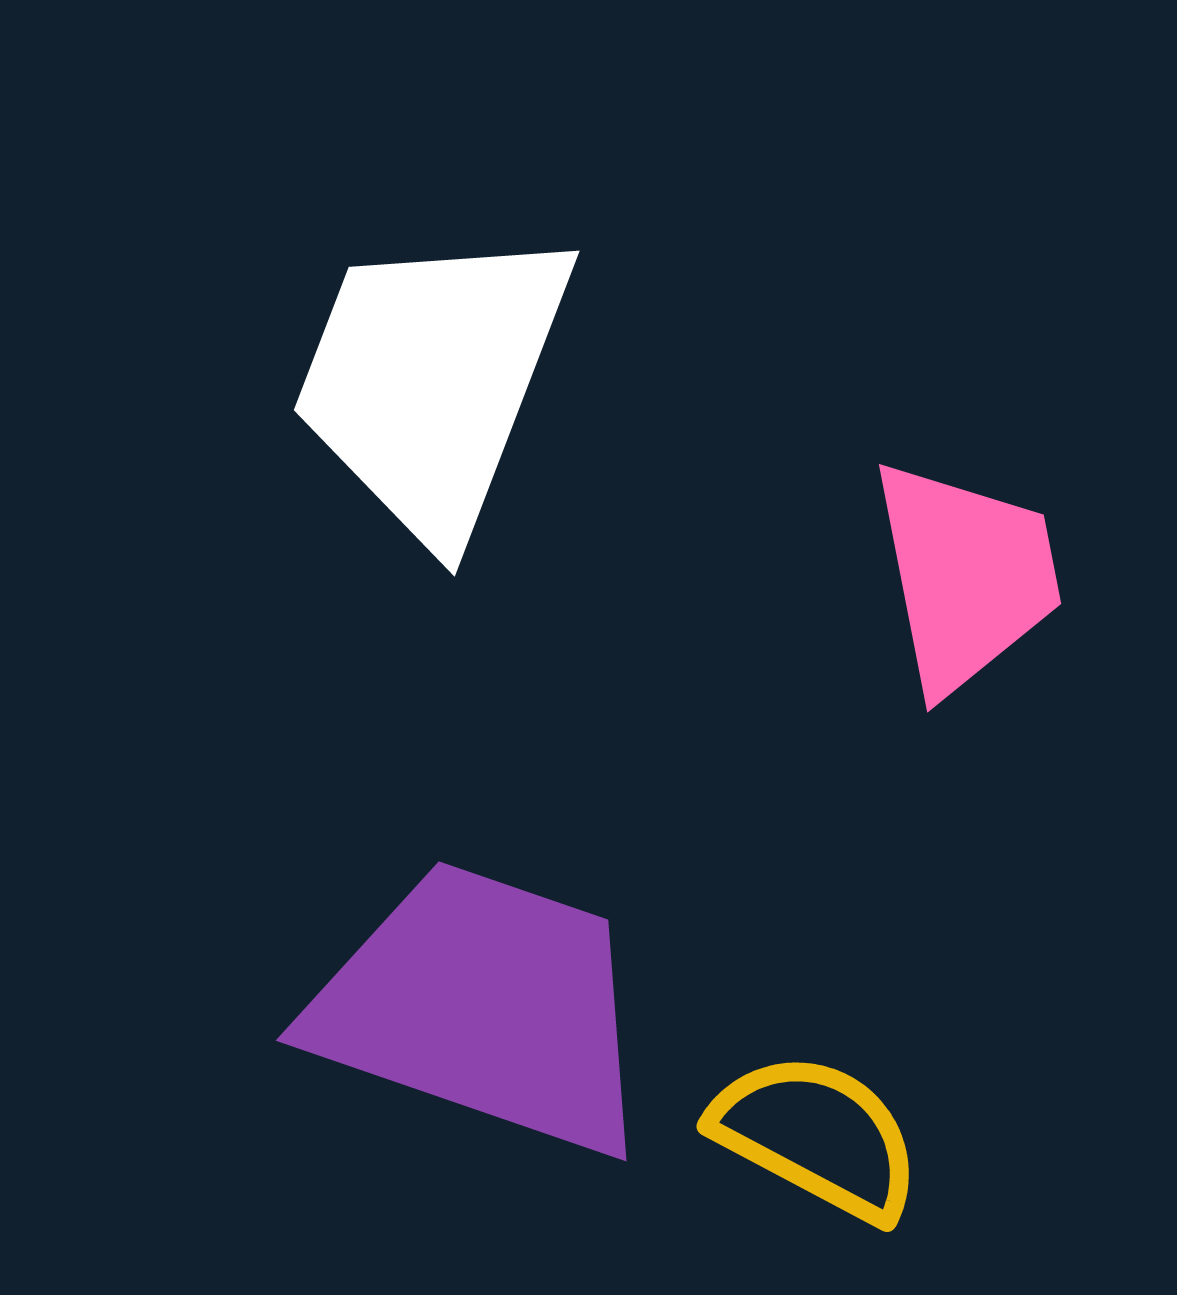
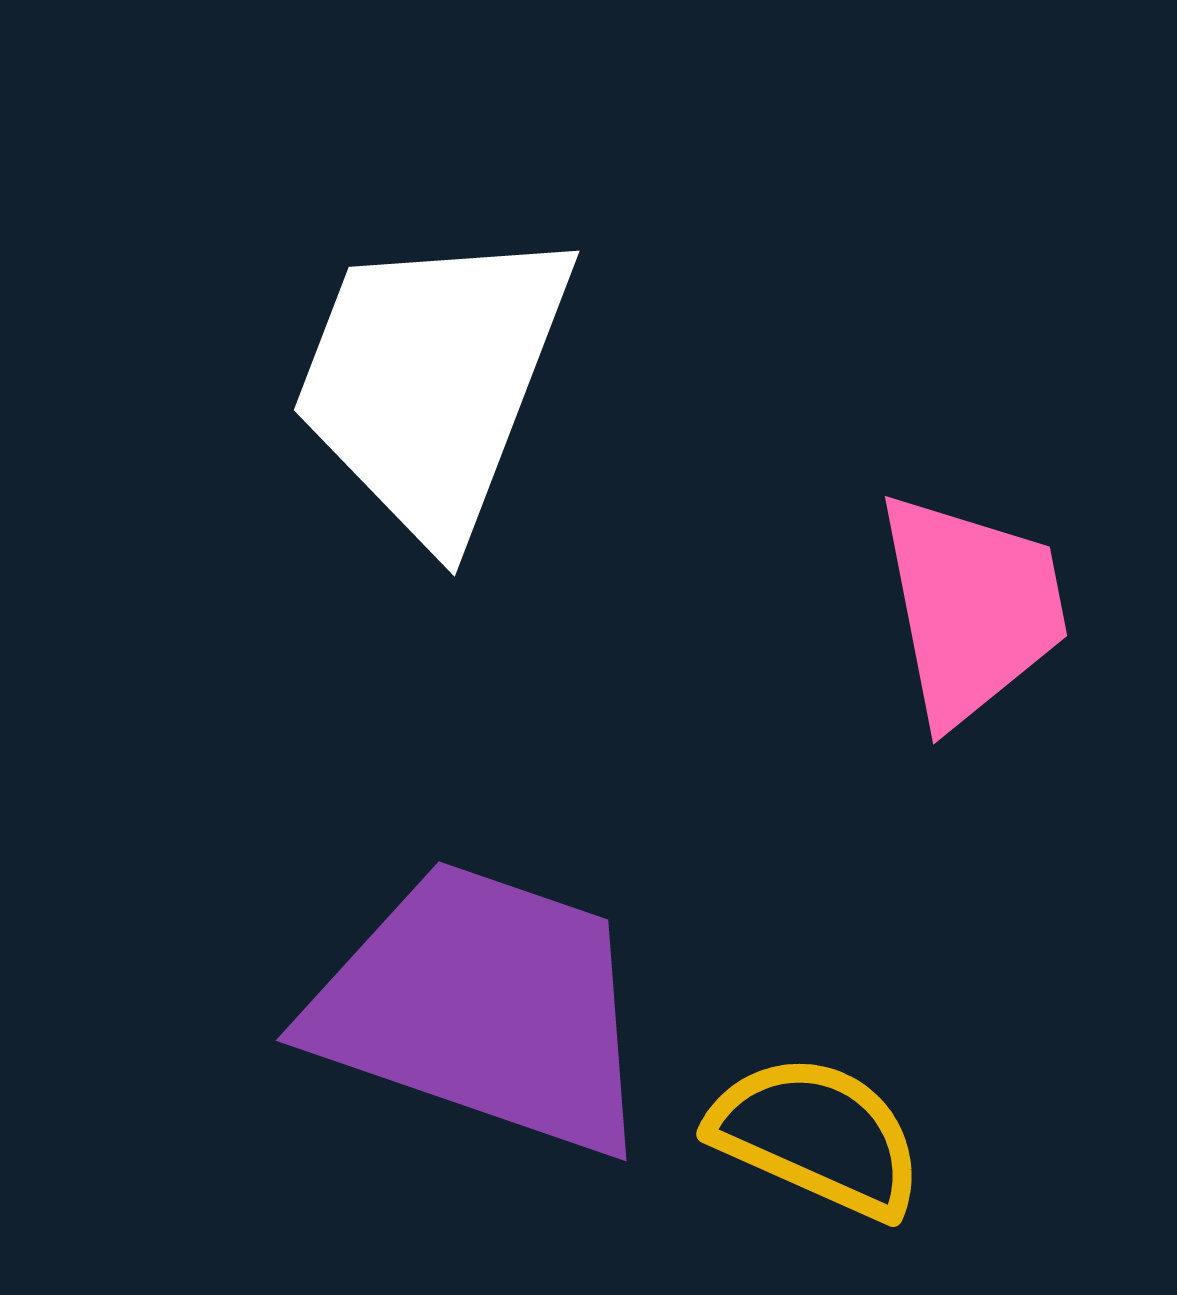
pink trapezoid: moved 6 px right, 32 px down
yellow semicircle: rotated 4 degrees counterclockwise
